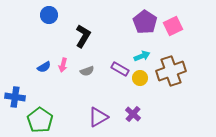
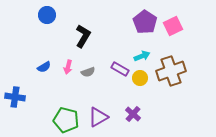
blue circle: moved 2 px left
pink arrow: moved 5 px right, 2 px down
gray semicircle: moved 1 px right, 1 px down
green pentagon: moved 26 px right; rotated 20 degrees counterclockwise
